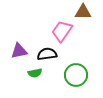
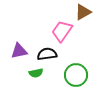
brown triangle: rotated 30 degrees counterclockwise
green semicircle: moved 1 px right
